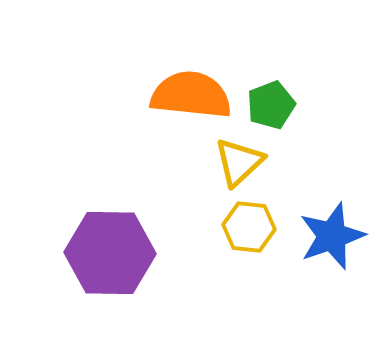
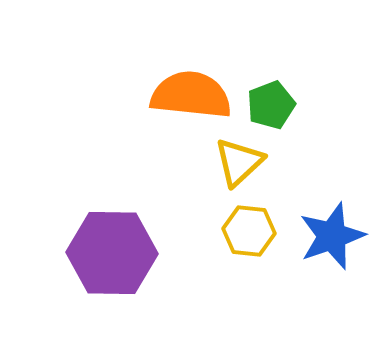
yellow hexagon: moved 4 px down
purple hexagon: moved 2 px right
